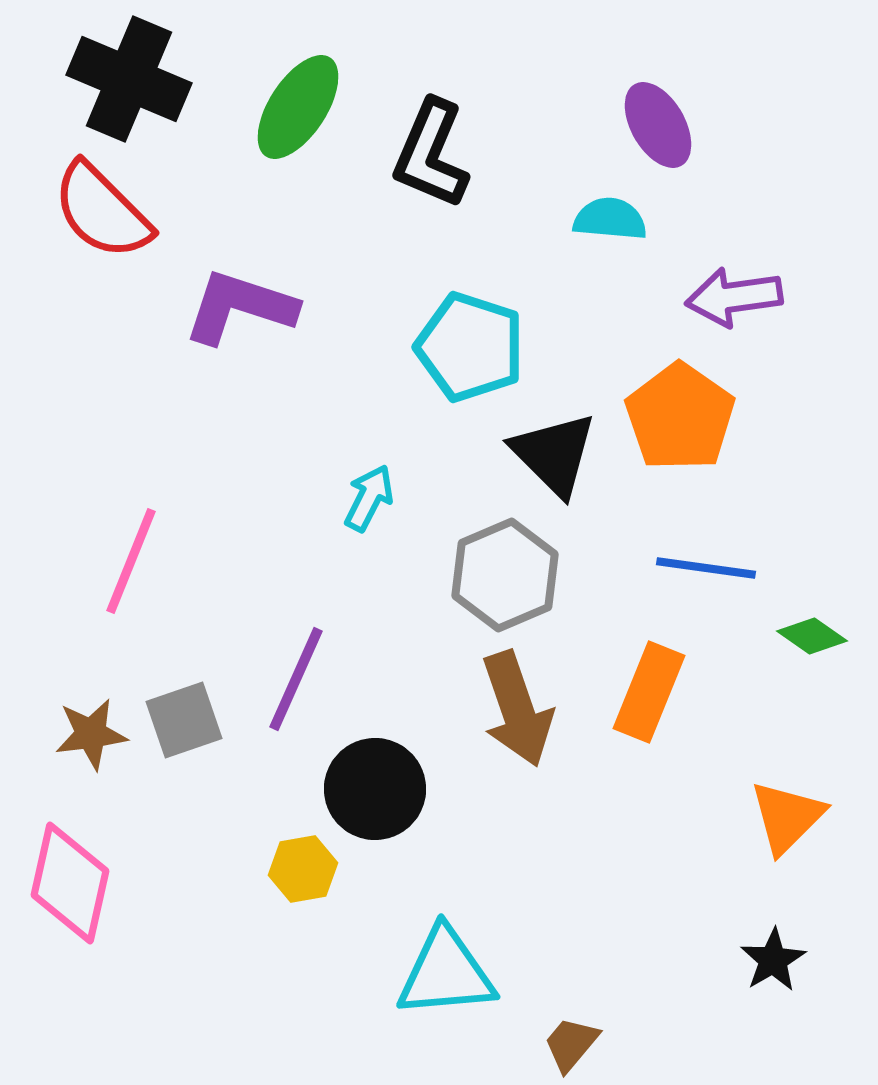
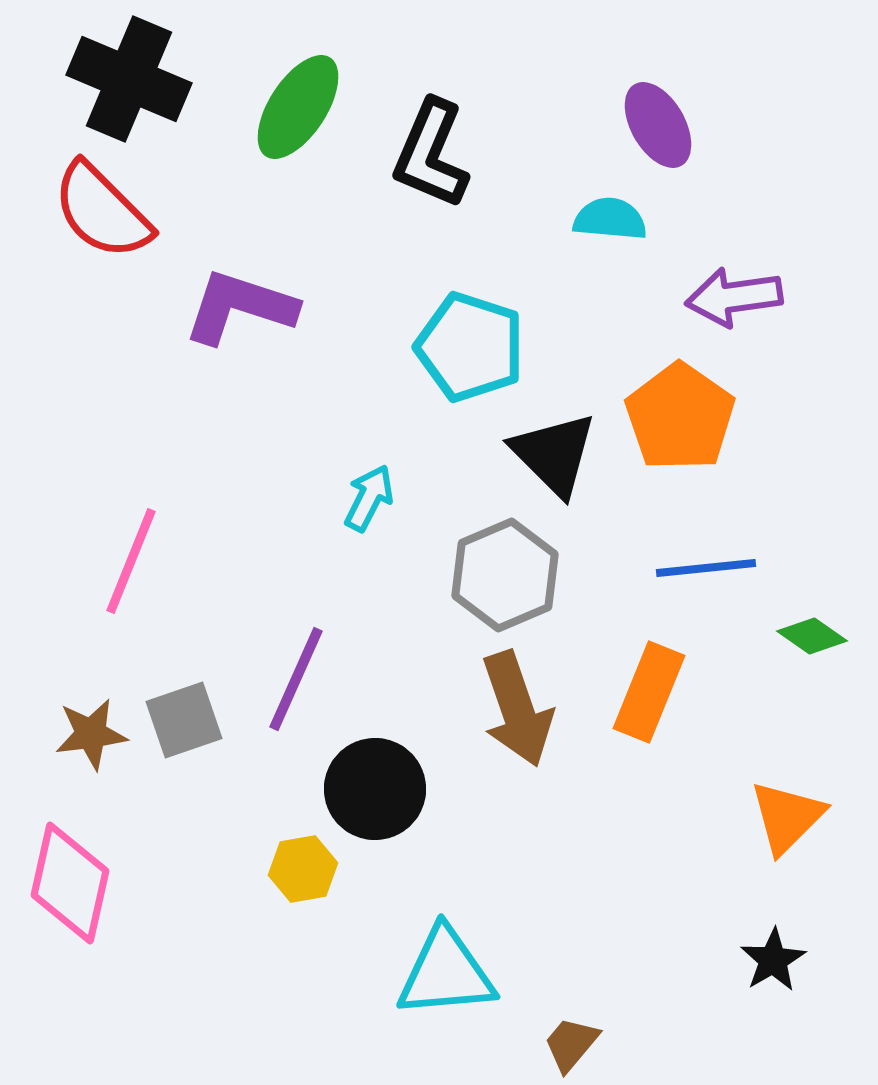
blue line: rotated 14 degrees counterclockwise
